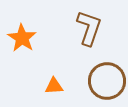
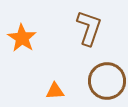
orange triangle: moved 1 px right, 5 px down
